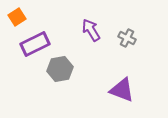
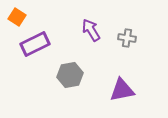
orange square: rotated 24 degrees counterclockwise
gray cross: rotated 18 degrees counterclockwise
gray hexagon: moved 10 px right, 6 px down
purple triangle: rotated 32 degrees counterclockwise
